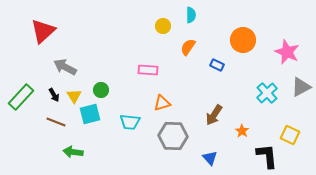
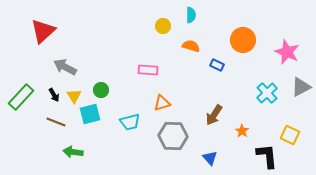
orange semicircle: moved 3 px right, 1 px up; rotated 72 degrees clockwise
cyan trapezoid: rotated 20 degrees counterclockwise
